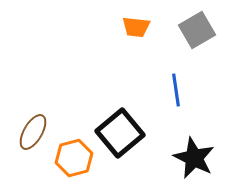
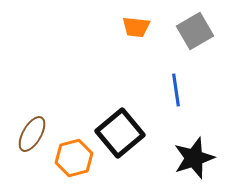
gray square: moved 2 px left, 1 px down
brown ellipse: moved 1 px left, 2 px down
black star: rotated 27 degrees clockwise
